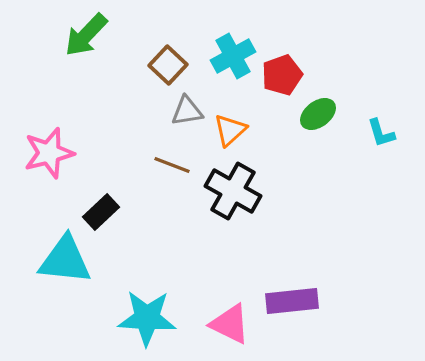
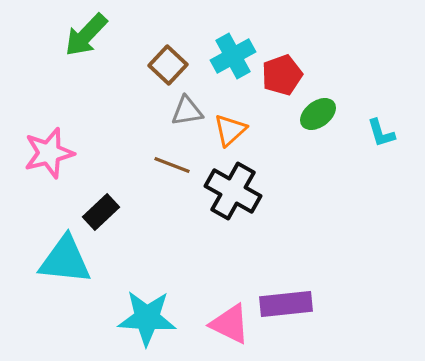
purple rectangle: moved 6 px left, 3 px down
